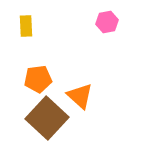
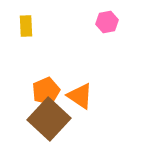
orange pentagon: moved 8 px right, 12 px down; rotated 16 degrees counterclockwise
orange triangle: rotated 8 degrees counterclockwise
brown square: moved 2 px right, 1 px down
